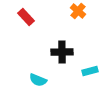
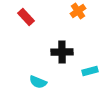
orange cross: rotated 14 degrees clockwise
cyan semicircle: moved 2 px down
